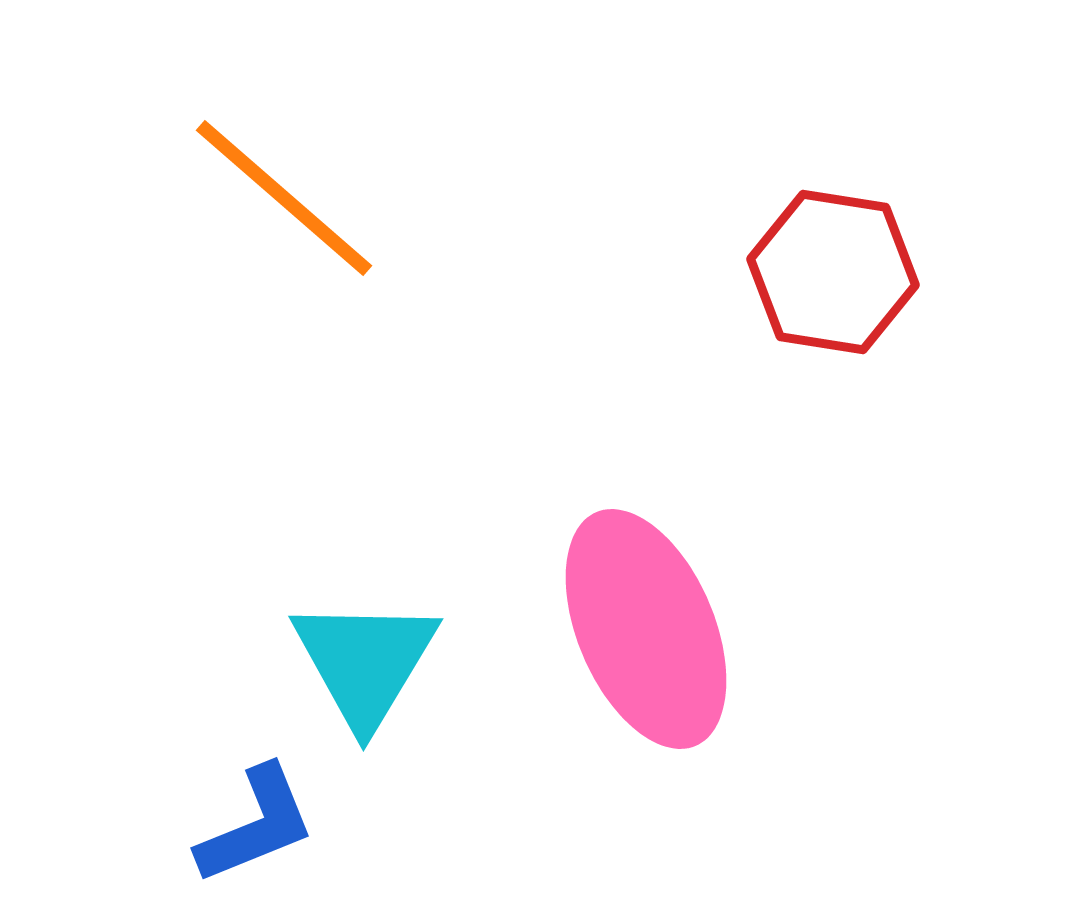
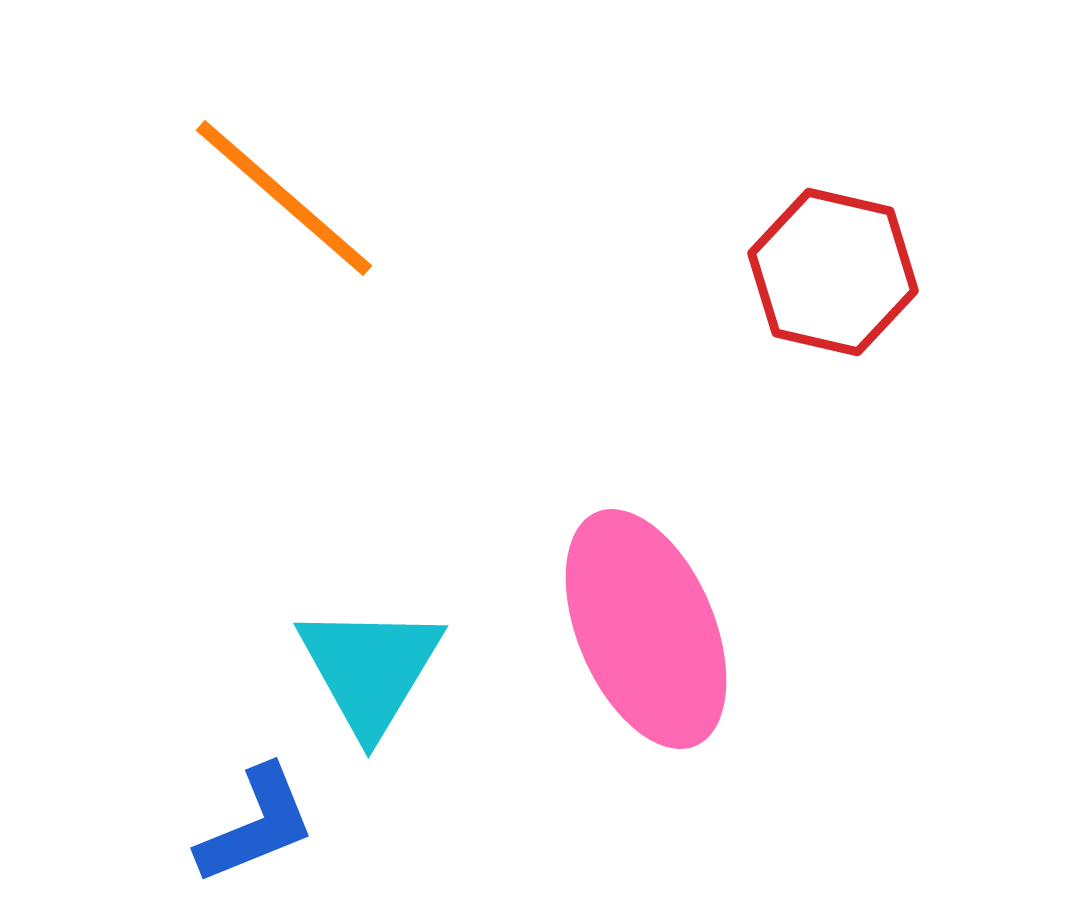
red hexagon: rotated 4 degrees clockwise
cyan triangle: moved 5 px right, 7 px down
